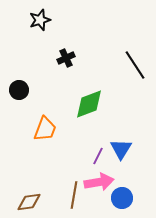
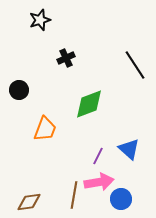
blue triangle: moved 8 px right; rotated 20 degrees counterclockwise
blue circle: moved 1 px left, 1 px down
